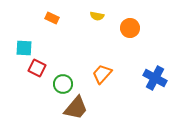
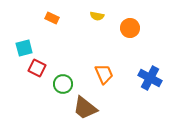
cyan square: rotated 18 degrees counterclockwise
orange trapezoid: moved 2 px right; rotated 115 degrees clockwise
blue cross: moved 5 px left
brown trapezoid: moved 9 px right; rotated 88 degrees clockwise
